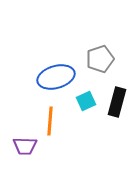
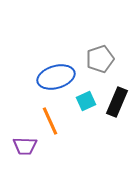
black rectangle: rotated 8 degrees clockwise
orange line: rotated 28 degrees counterclockwise
